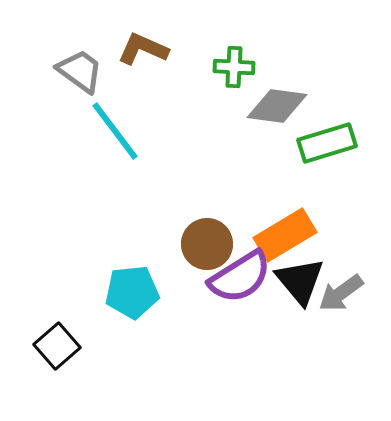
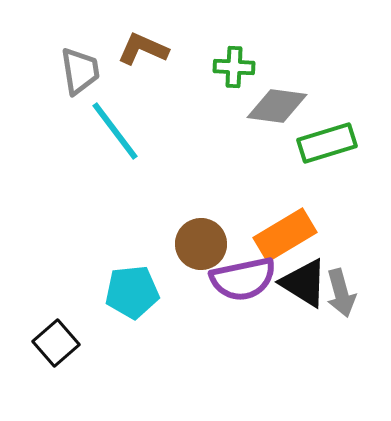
gray trapezoid: rotated 45 degrees clockwise
brown circle: moved 6 px left
purple semicircle: moved 3 px right, 2 px down; rotated 20 degrees clockwise
black triangle: moved 4 px right, 2 px down; rotated 18 degrees counterclockwise
gray arrow: rotated 69 degrees counterclockwise
black square: moved 1 px left, 3 px up
